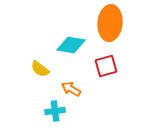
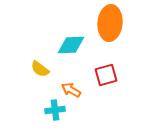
cyan diamond: rotated 12 degrees counterclockwise
red square: moved 9 px down
orange arrow: moved 1 px down
cyan cross: moved 1 px up
